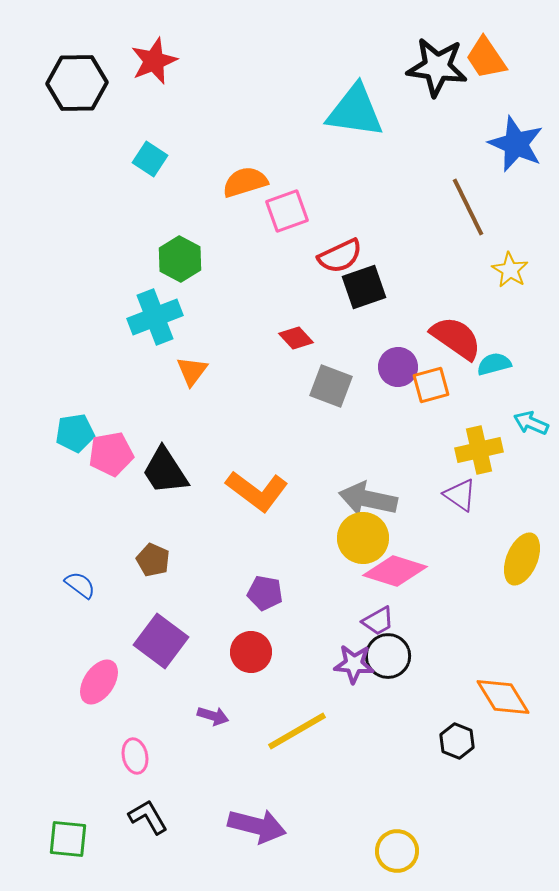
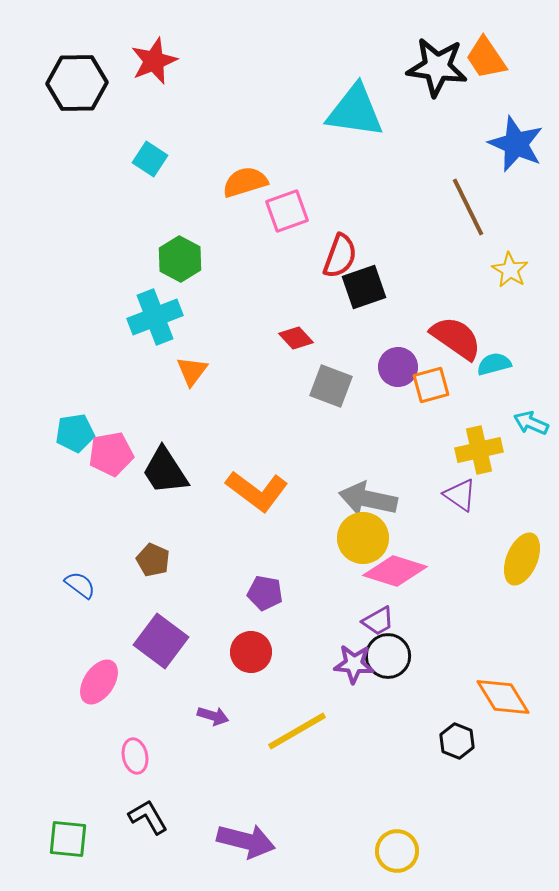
red semicircle at (340, 256): rotated 45 degrees counterclockwise
purple arrow at (257, 826): moved 11 px left, 15 px down
